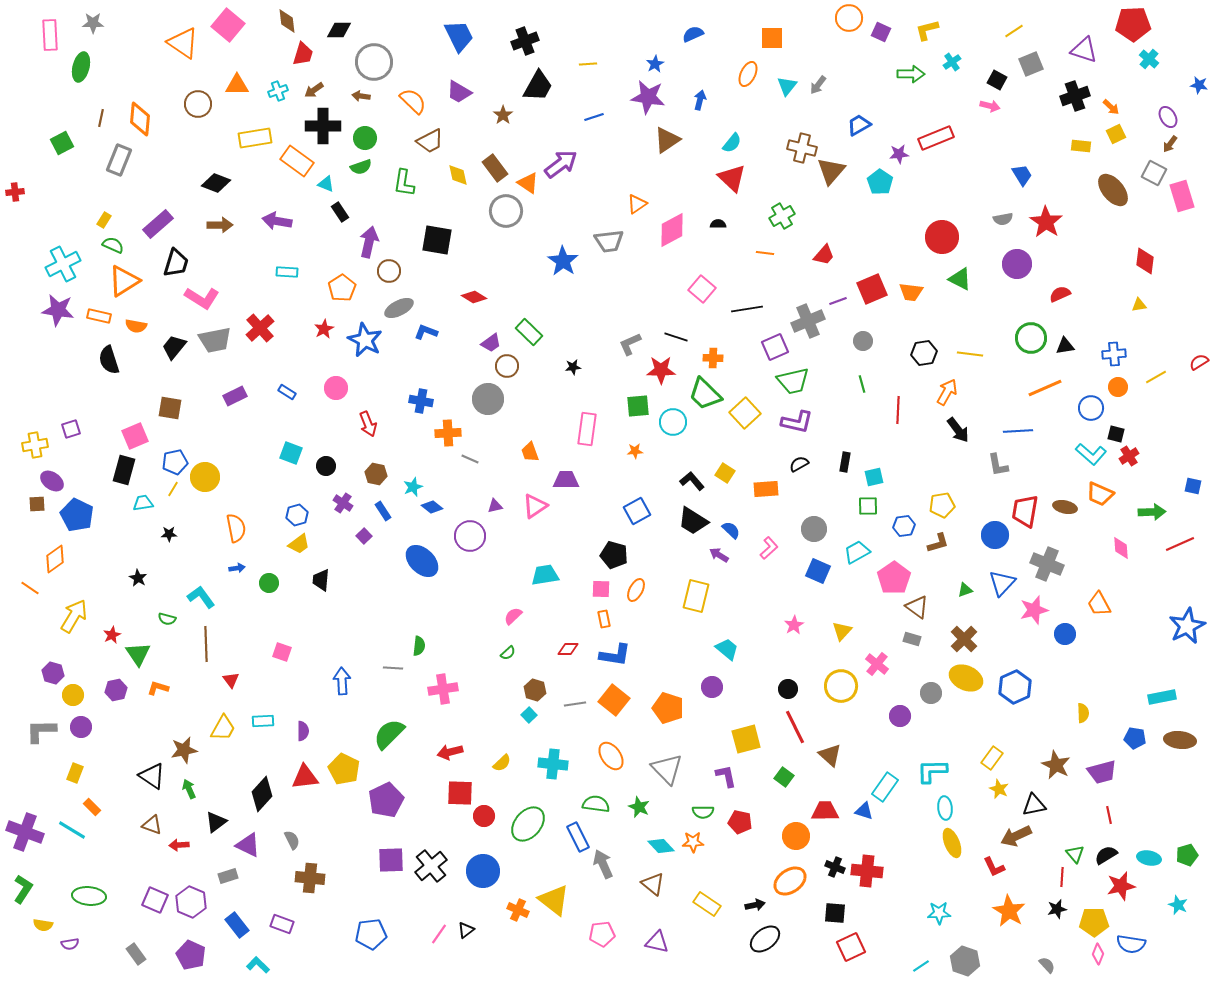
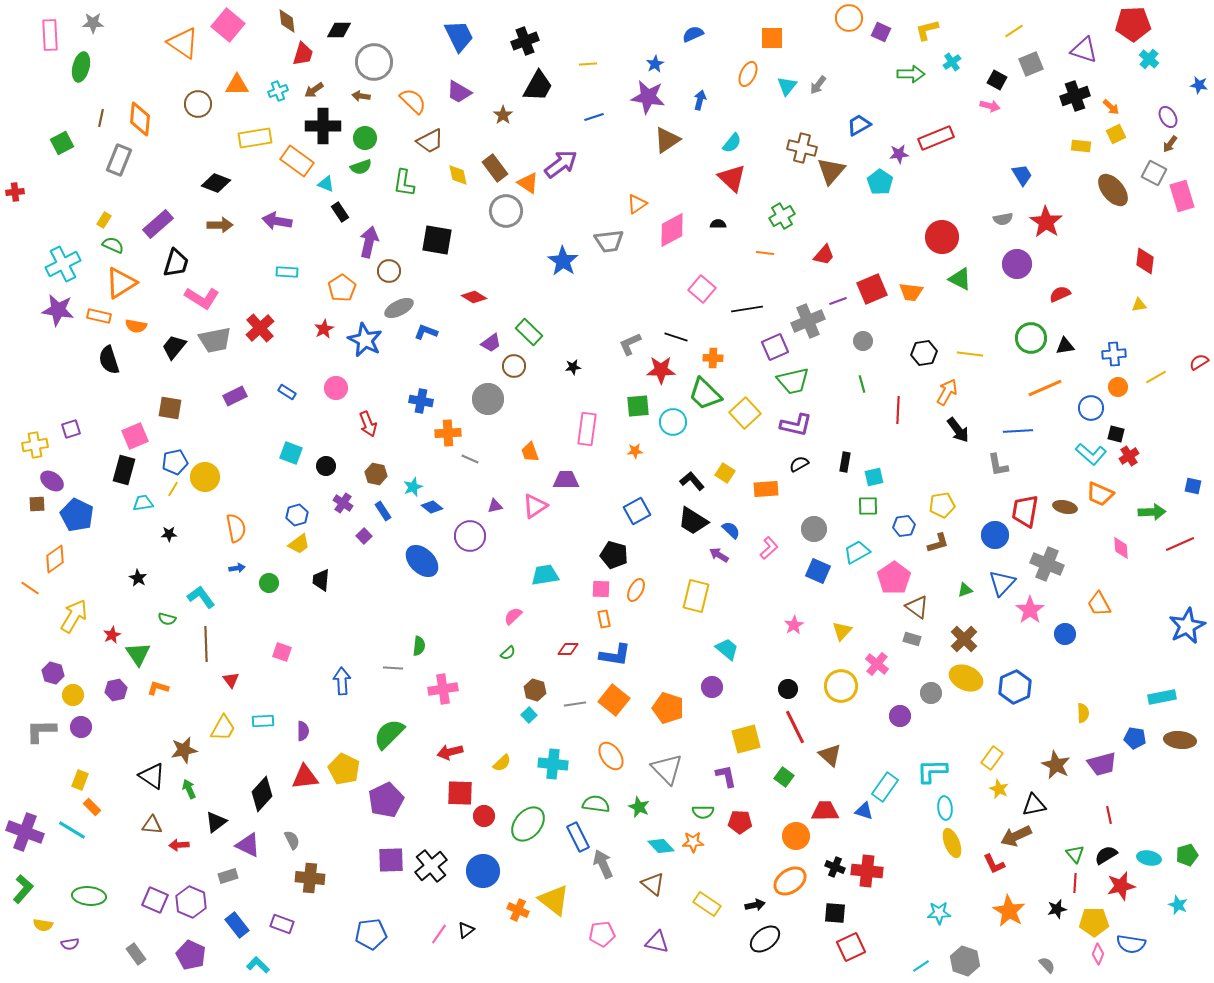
orange triangle at (124, 281): moved 3 px left, 2 px down
brown circle at (507, 366): moved 7 px right
purple L-shape at (797, 422): moved 1 px left, 3 px down
pink star at (1034, 610): moved 4 px left; rotated 20 degrees counterclockwise
purple trapezoid at (1102, 772): moved 8 px up
yellow rectangle at (75, 773): moved 5 px right, 7 px down
red pentagon at (740, 822): rotated 10 degrees counterclockwise
brown triangle at (152, 825): rotated 15 degrees counterclockwise
red L-shape at (994, 867): moved 3 px up
red line at (1062, 877): moved 13 px right, 6 px down
green L-shape at (23, 889): rotated 8 degrees clockwise
